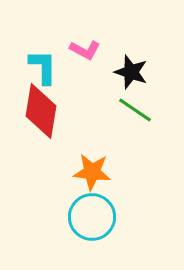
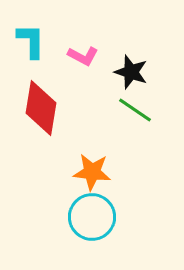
pink L-shape: moved 2 px left, 6 px down
cyan L-shape: moved 12 px left, 26 px up
red diamond: moved 3 px up
